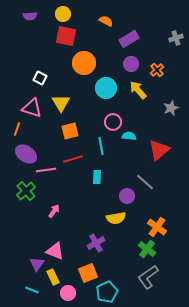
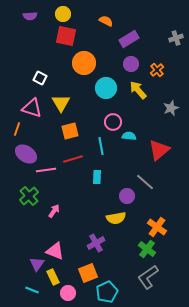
green cross at (26, 191): moved 3 px right, 5 px down
